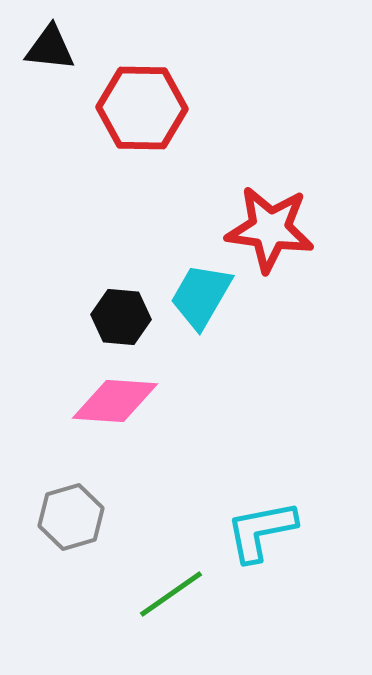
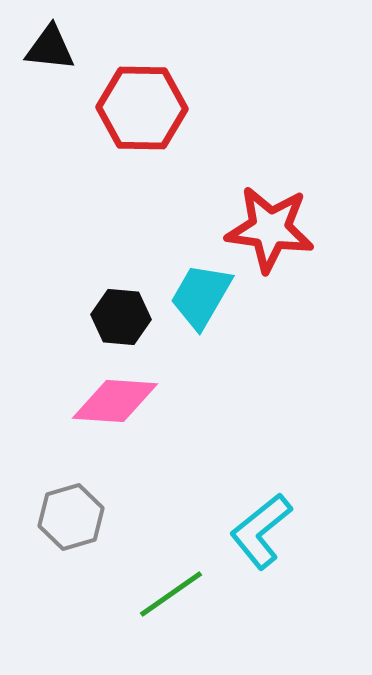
cyan L-shape: rotated 28 degrees counterclockwise
